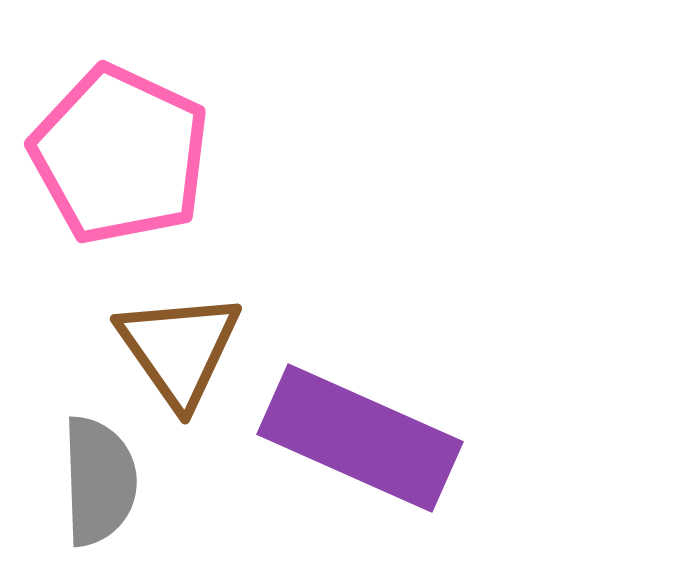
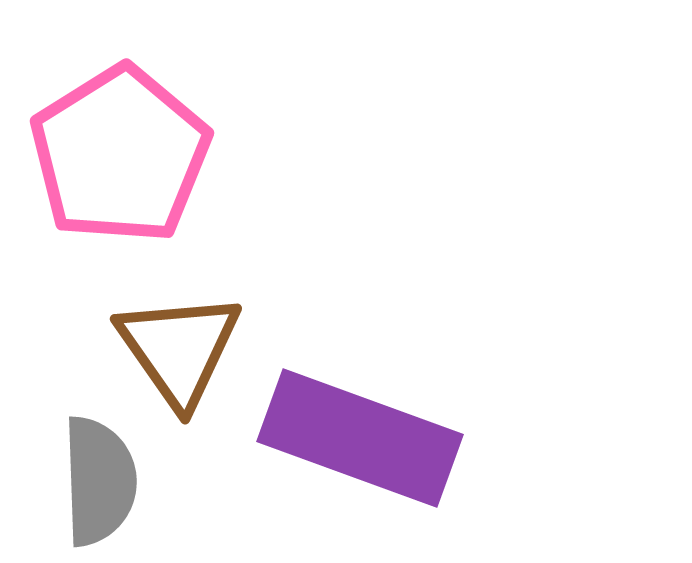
pink pentagon: rotated 15 degrees clockwise
purple rectangle: rotated 4 degrees counterclockwise
